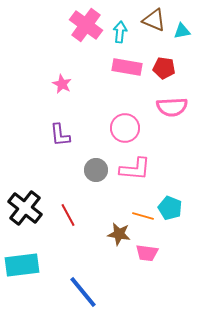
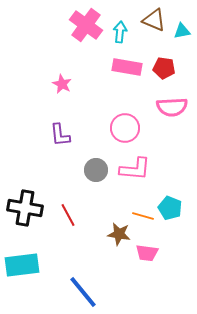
black cross: rotated 28 degrees counterclockwise
